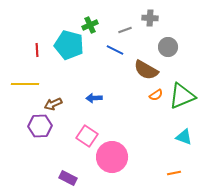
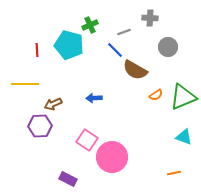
gray line: moved 1 px left, 2 px down
blue line: rotated 18 degrees clockwise
brown semicircle: moved 11 px left
green triangle: moved 1 px right, 1 px down
pink square: moved 4 px down
purple rectangle: moved 1 px down
